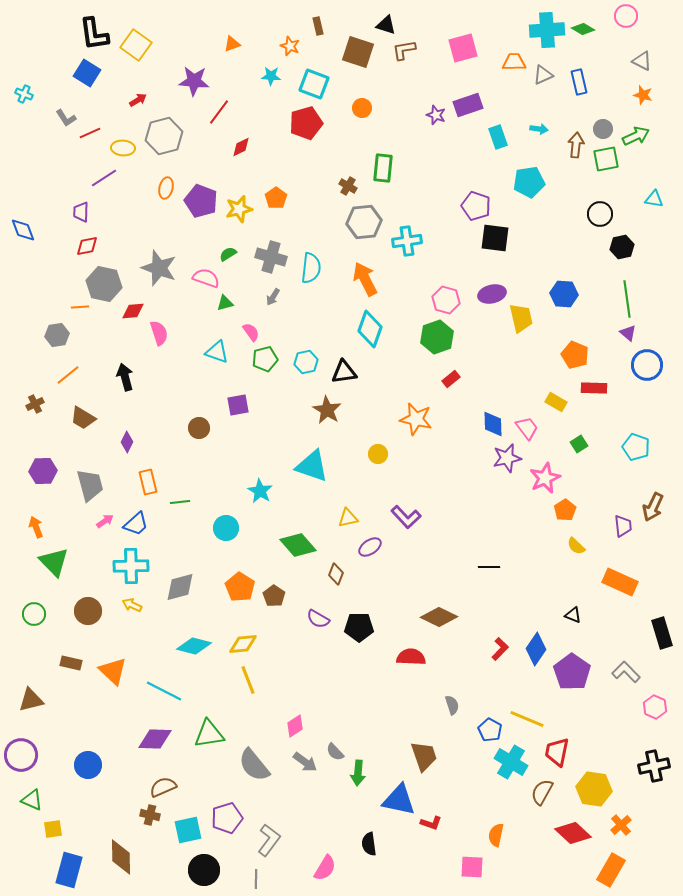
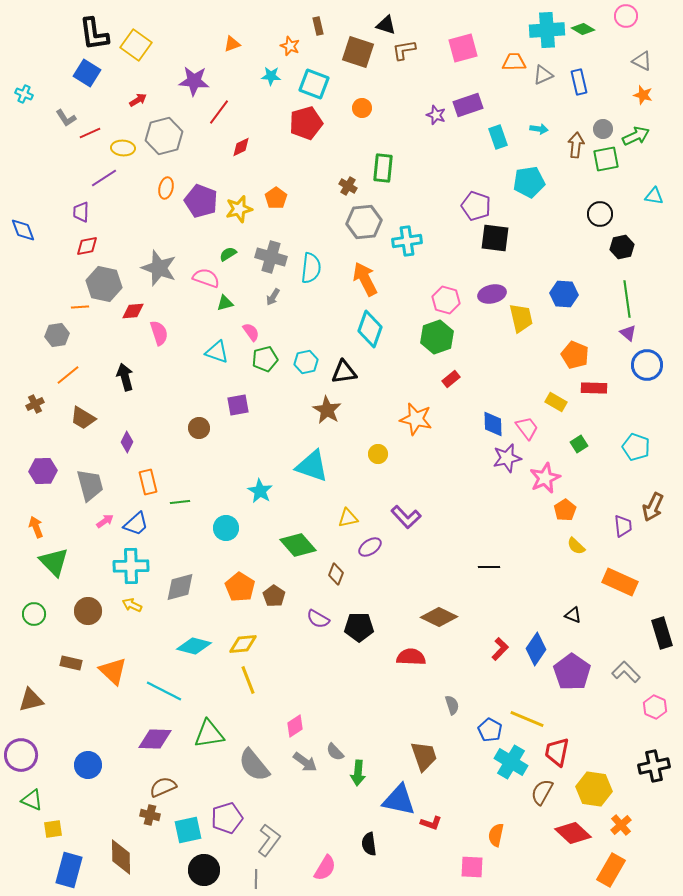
cyan triangle at (654, 199): moved 3 px up
